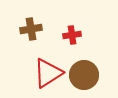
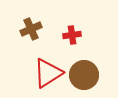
brown cross: rotated 15 degrees counterclockwise
